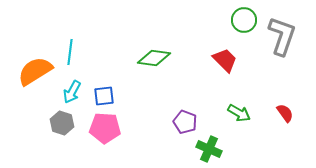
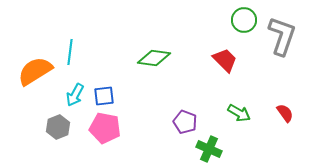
cyan arrow: moved 3 px right, 3 px down
gray hexagon: moved 4 px left, 4 px down; rotated 20 degrees clockwise
pink pentagon: rotated 8 degrees clockwise
